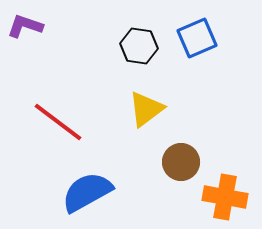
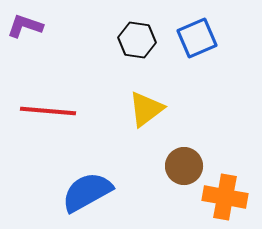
black hexagon: moved 2 px left, 6 px up
red line: moved 10 px left, 11 px up; rotated 32 degrees counterclockwise
brown circle: moved 3 px right, 4 px down
